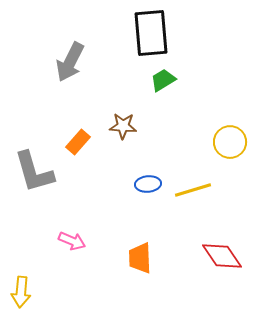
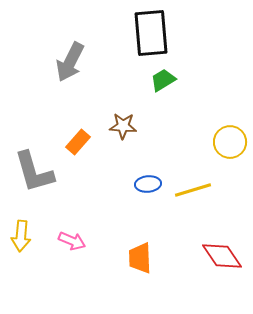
yellow arrow: moved 56 px up
